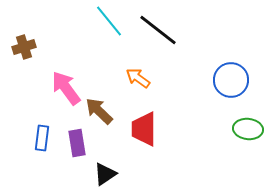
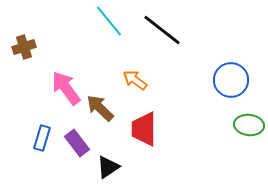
black line: moved 4 px right
orange arrow: moved 3 px left, 2 px down
brown arrow: moved 1 px right, 3 px up
green ellipse: moved 1 px right, 4 px up
blue rectangle: rotated 10 degrees clockwise
purple rectangle: rotated 28 degrees counterclockwise
black triangle: moved 3 px right, 7 px up
